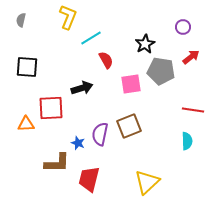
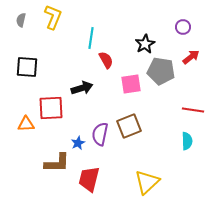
yellow L-shape: moved 15 px left
cyan line: rotated 50 degrees counterclockwise
blue star: rotated 24 degrees clockwise
